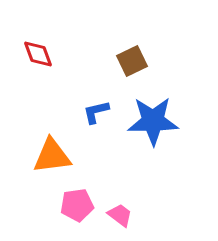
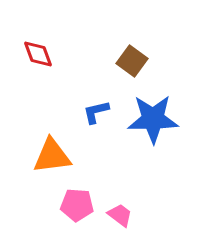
brown square: rotated 28 degrees counterclockwise
blue star: moved 2 px up
pink pentagon: rotated 12 degrees clockwise
